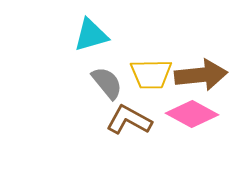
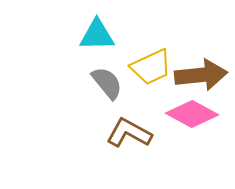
cyan triangle: moved 6 px right; rotated 15 degrees clockwise
yellow trapezoid: moved 7 px up; rotated 24 degrees counterclockwise
brown L-shape: moved 13 px down
